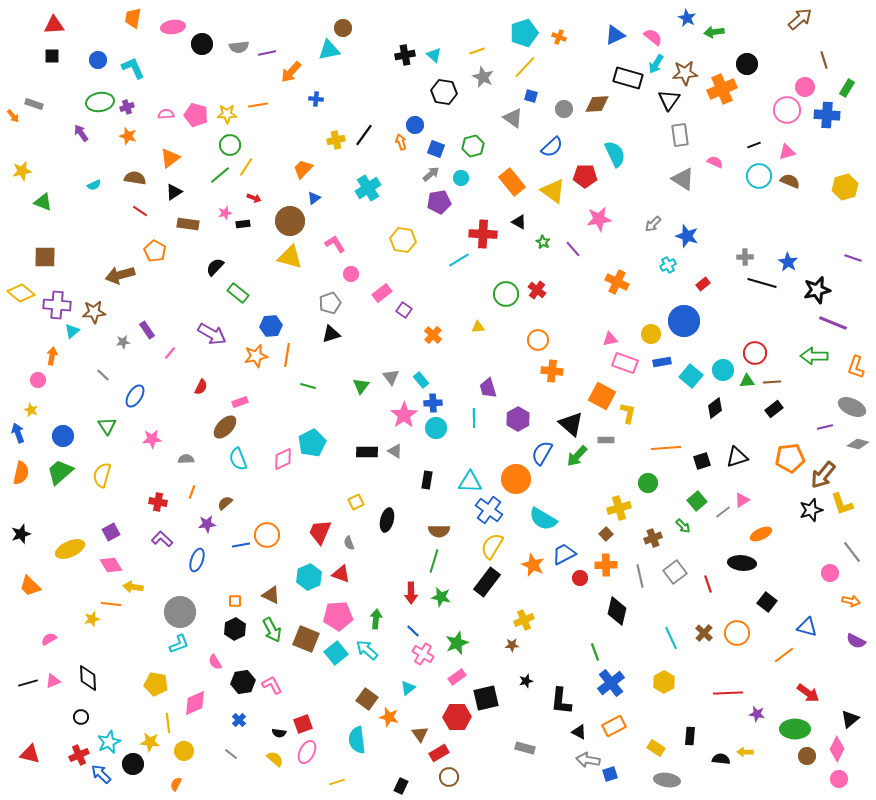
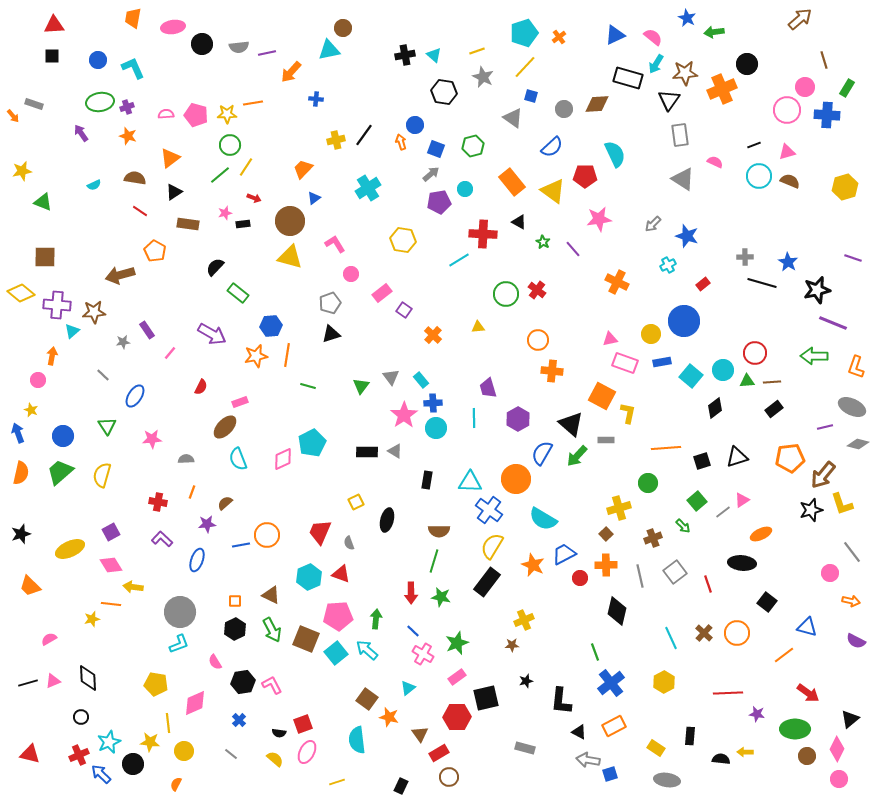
orange cross at (559, 37): rotated 32 degrees clockwise
orange line at (258, 105): moved 5 px left, 2 px up
cyan circle at (461, 178): moved 4 px right, 11 px down
